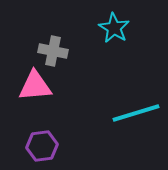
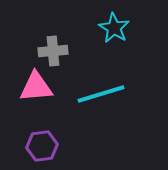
gray cross: rotated 16 degrees counterclockwise
pink triangle: moved 1 px right, 1 px down
cyan line: moved 35 px left, 19 px up
